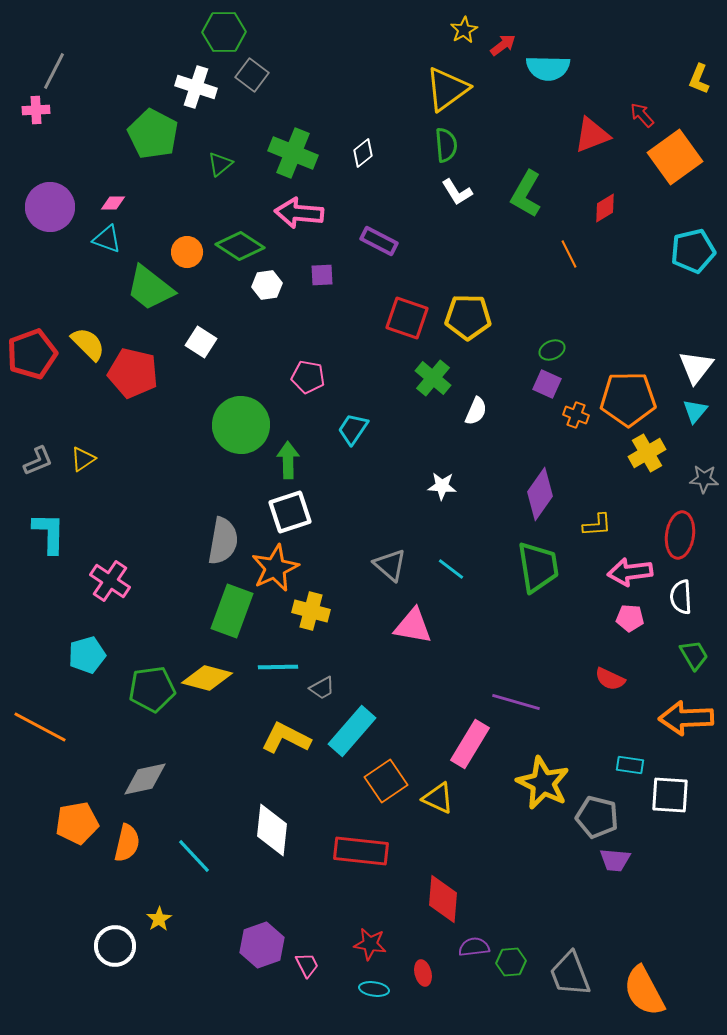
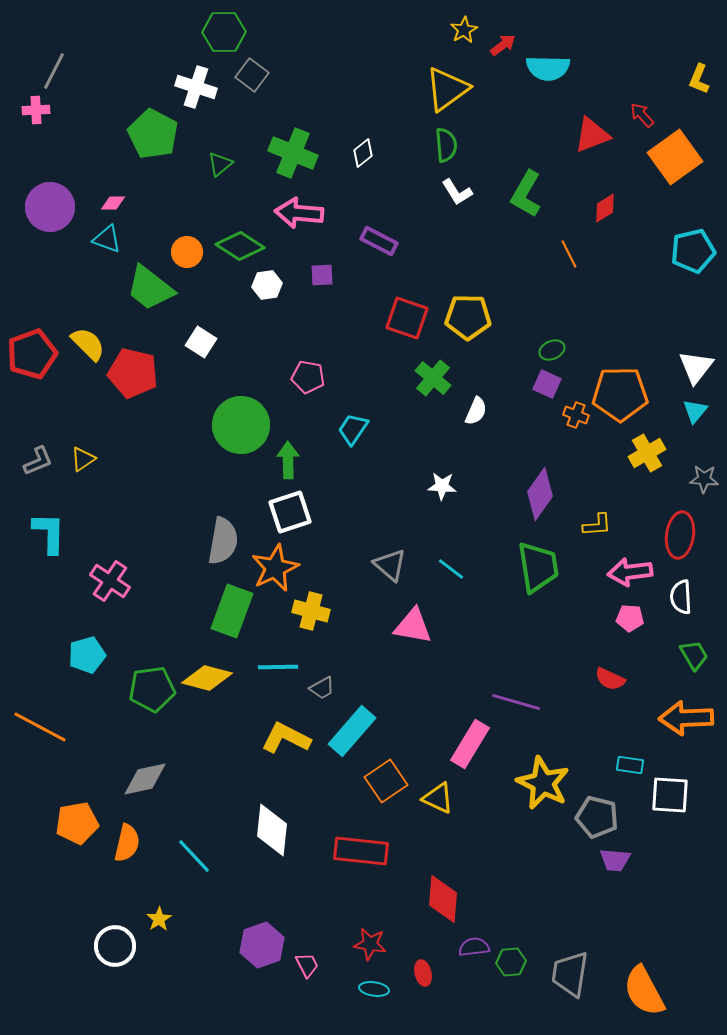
orange pentagon at (628, 399): moved 8 px left, 5 px up
gray trapezoid at (570, 974): rotated 30 degrees clockwise
